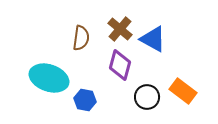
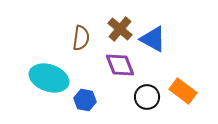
purple diamond: rotated 36 degrees counterclockwise
